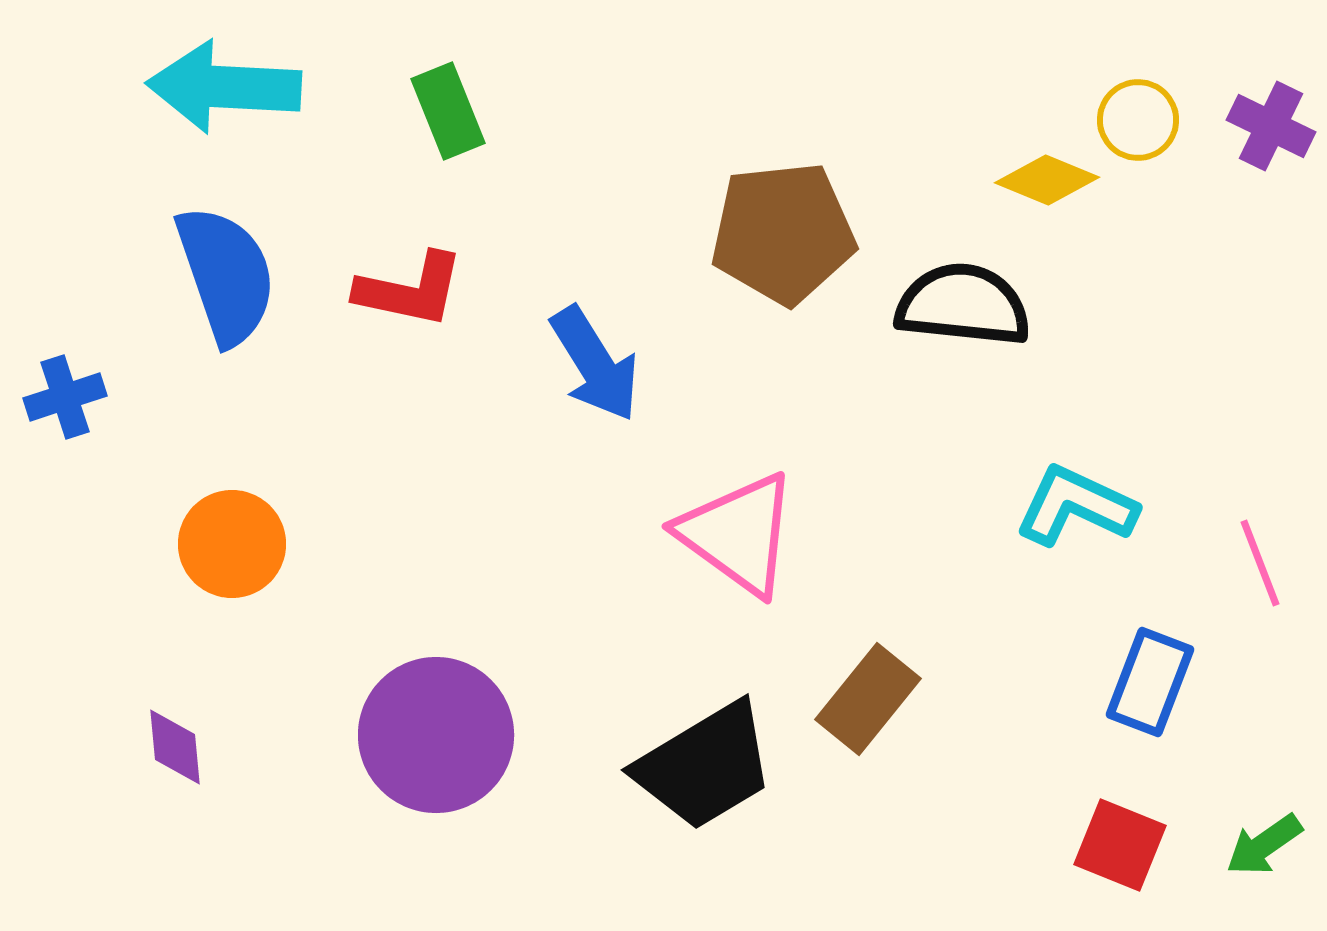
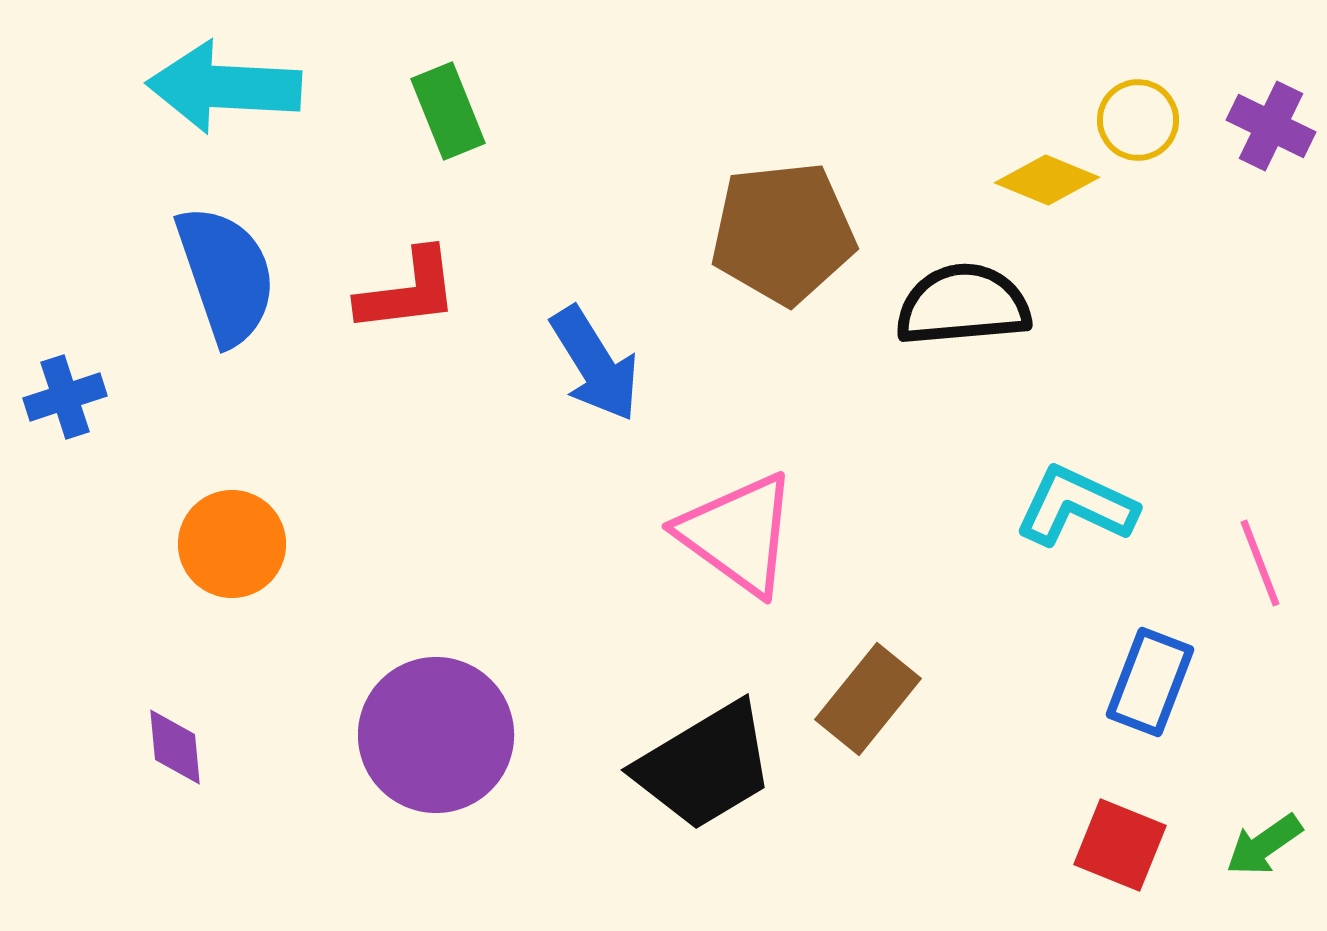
red L-shape: moved 2 px left, 1 px down; rotated 19 degrees counterclockwise
black semicircle: rotated 11 degrees counterclockwise
